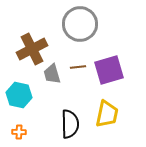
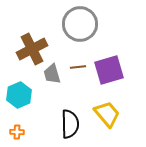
cyan hexagon: rotated 25 degrees clockwise
yellow trapezoid: rotated 52 degrees counterclockwise
orange cross: moved 2 px left
